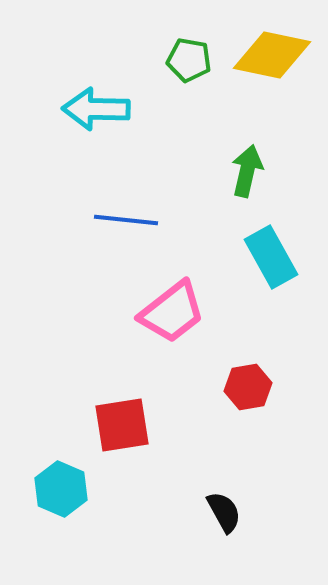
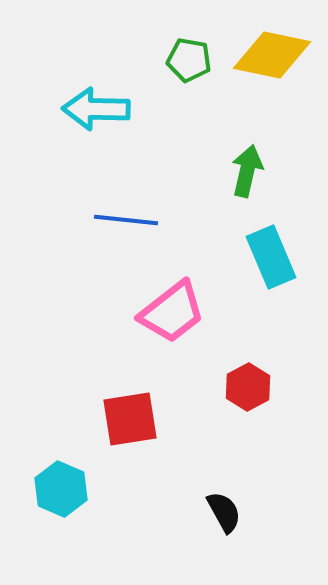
cyan rectangle: rotated 6 degrees clockwise
red hexagon: rotated 18 degrees counterclockwise
red square: moved 8 px right, 6 px up
